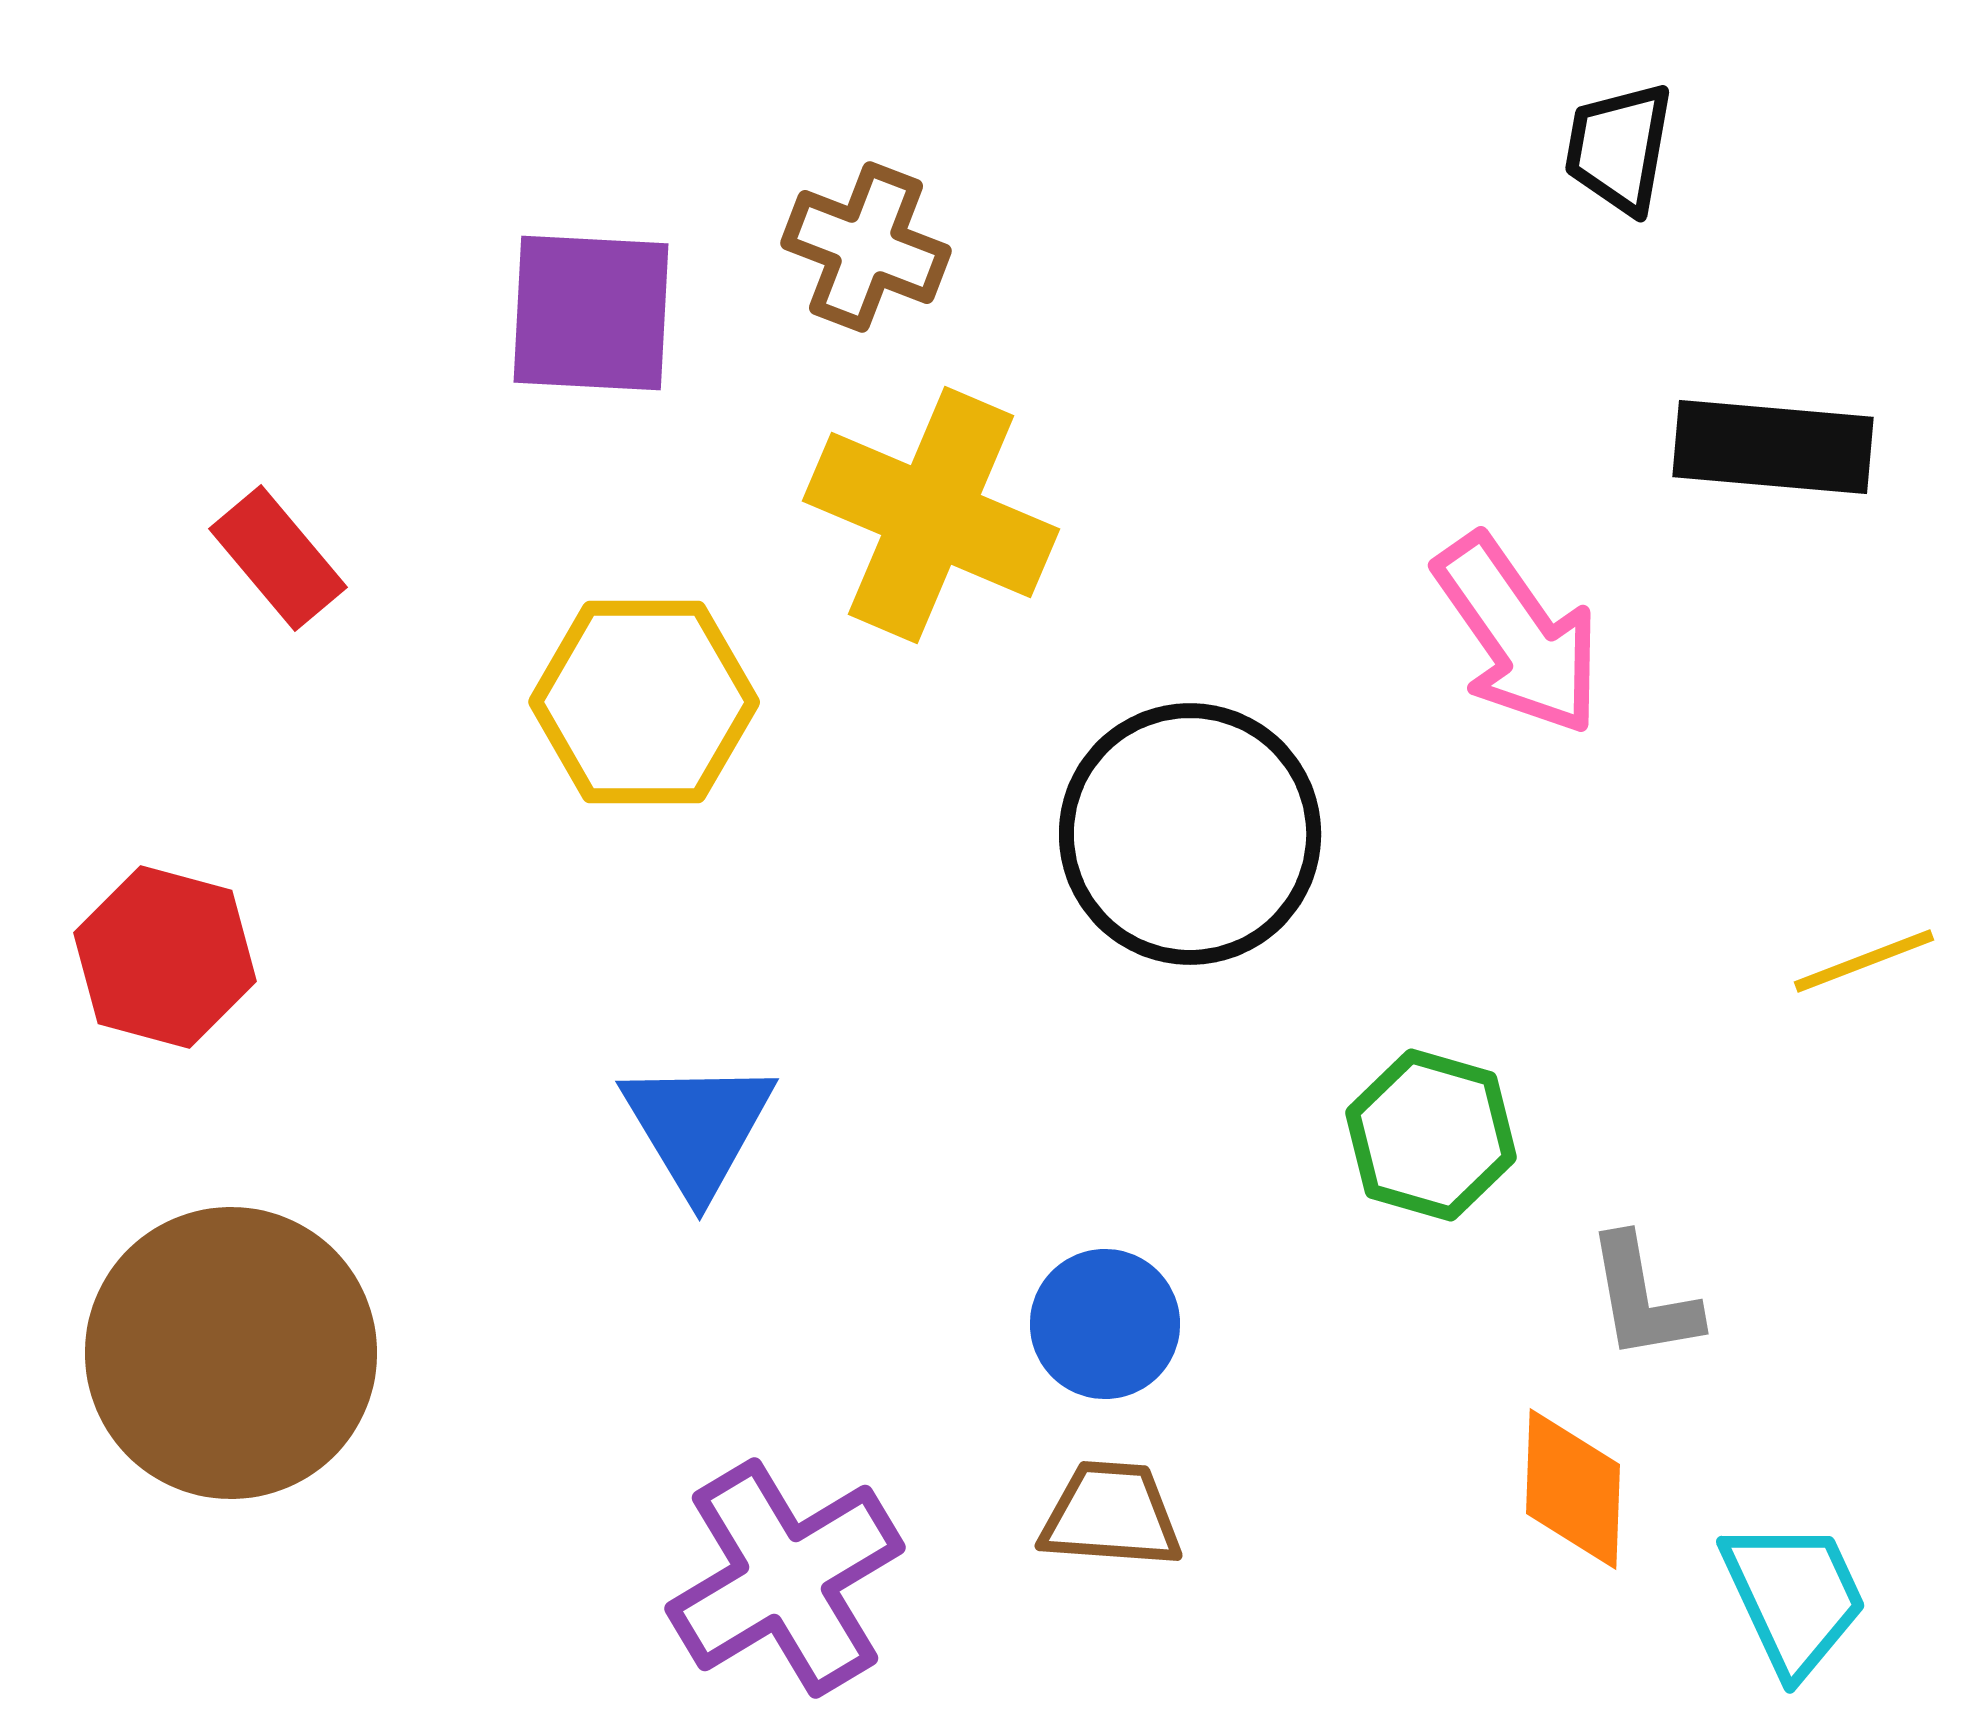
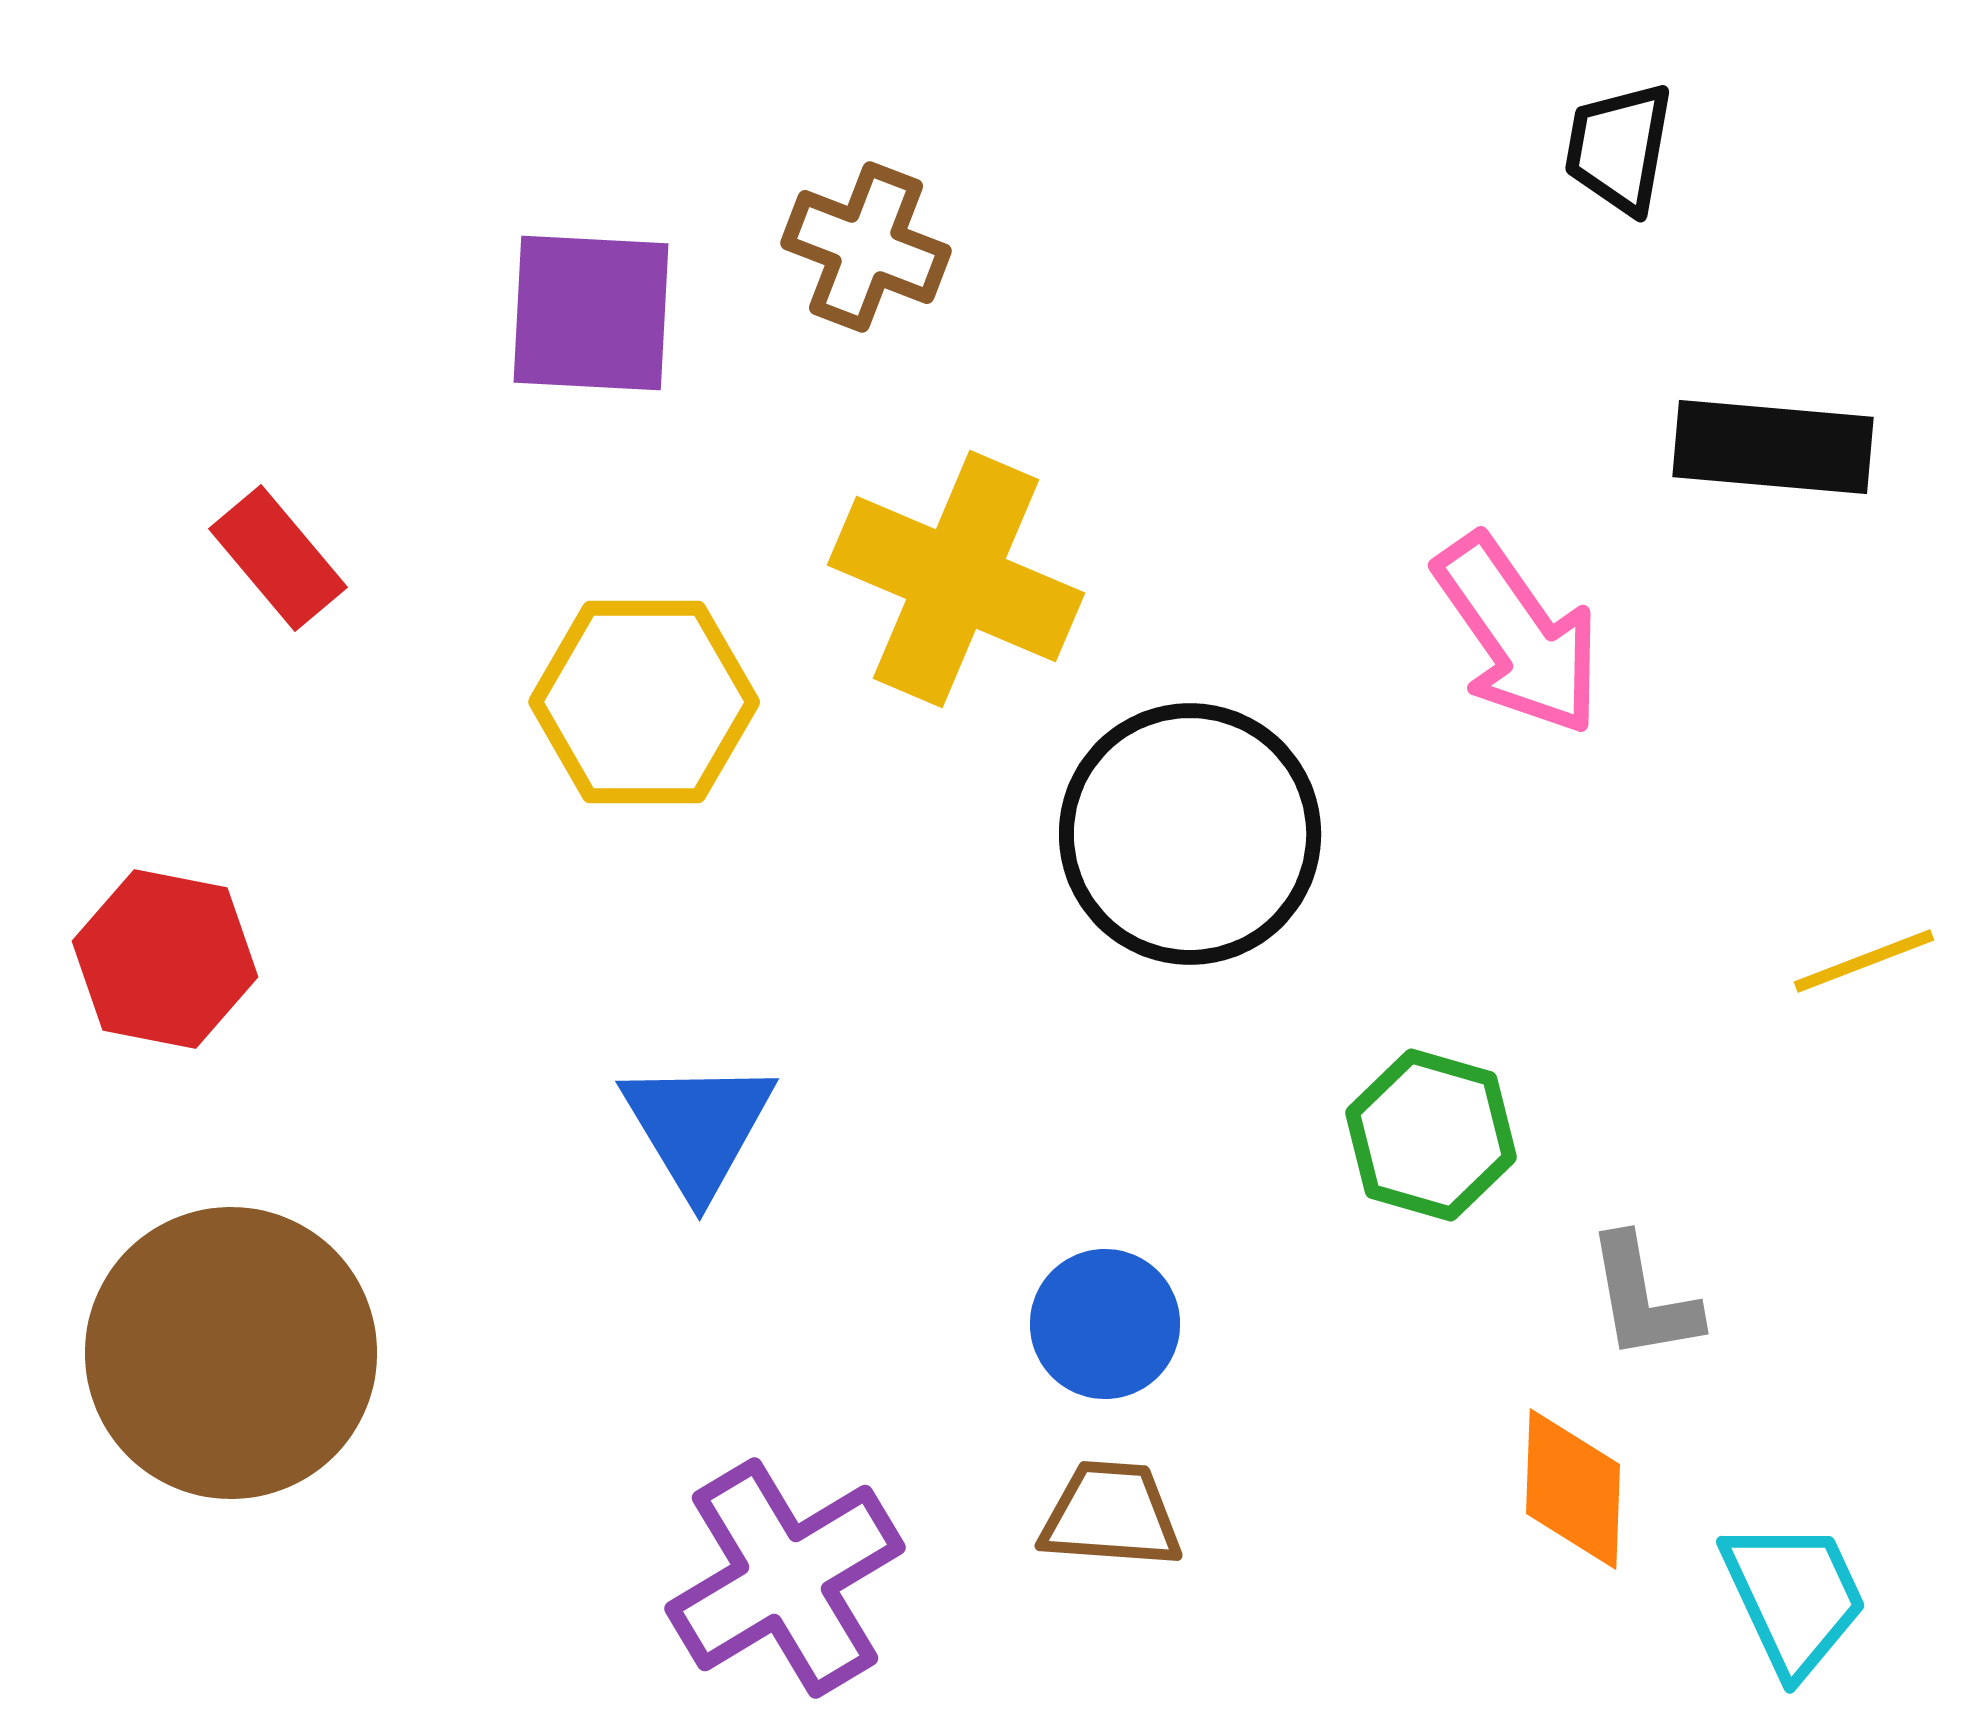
yellow cross: moved 25 px right, 64 px down
red hexagon: moved 2 px down; rotated 4 degrees counterclockwise
